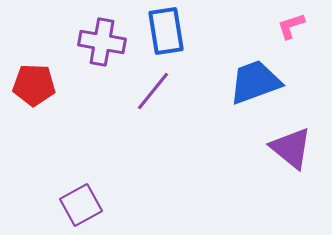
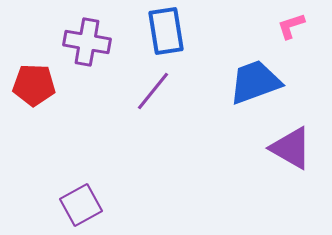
purple cross: moved 15 px left
purple triangle: rotated 9 degrees counterclockwise
